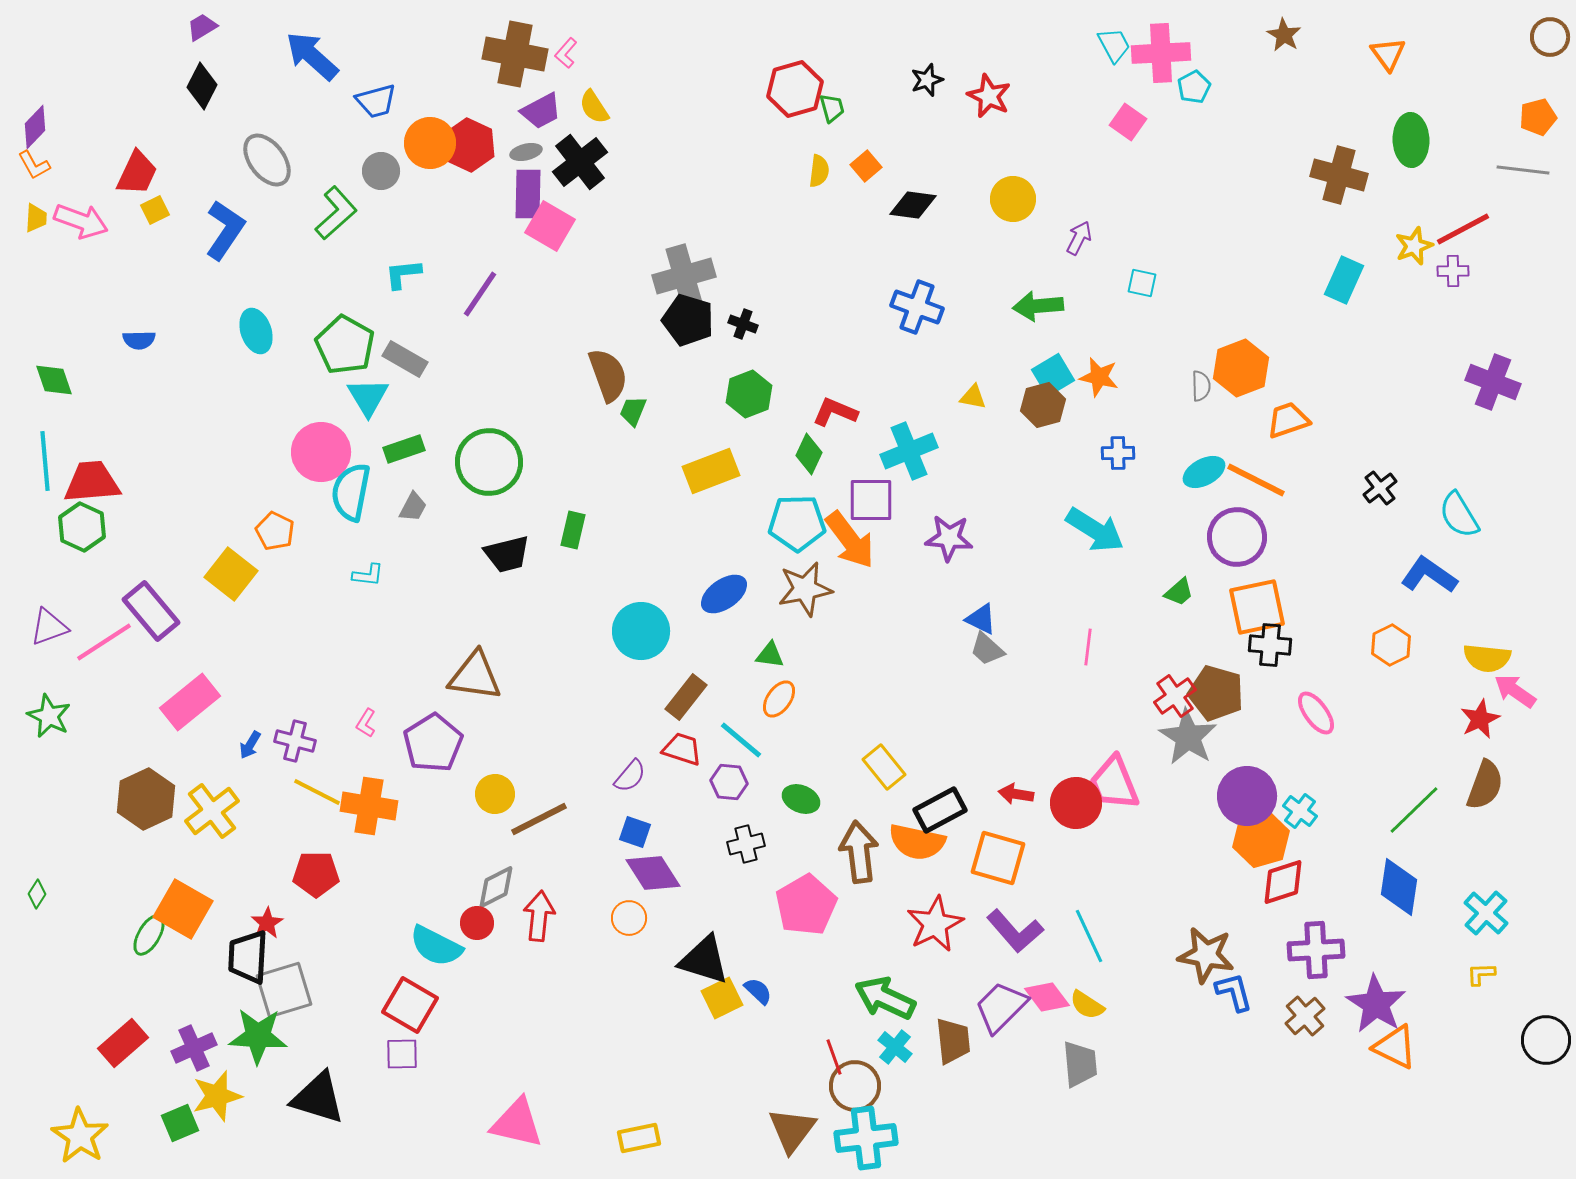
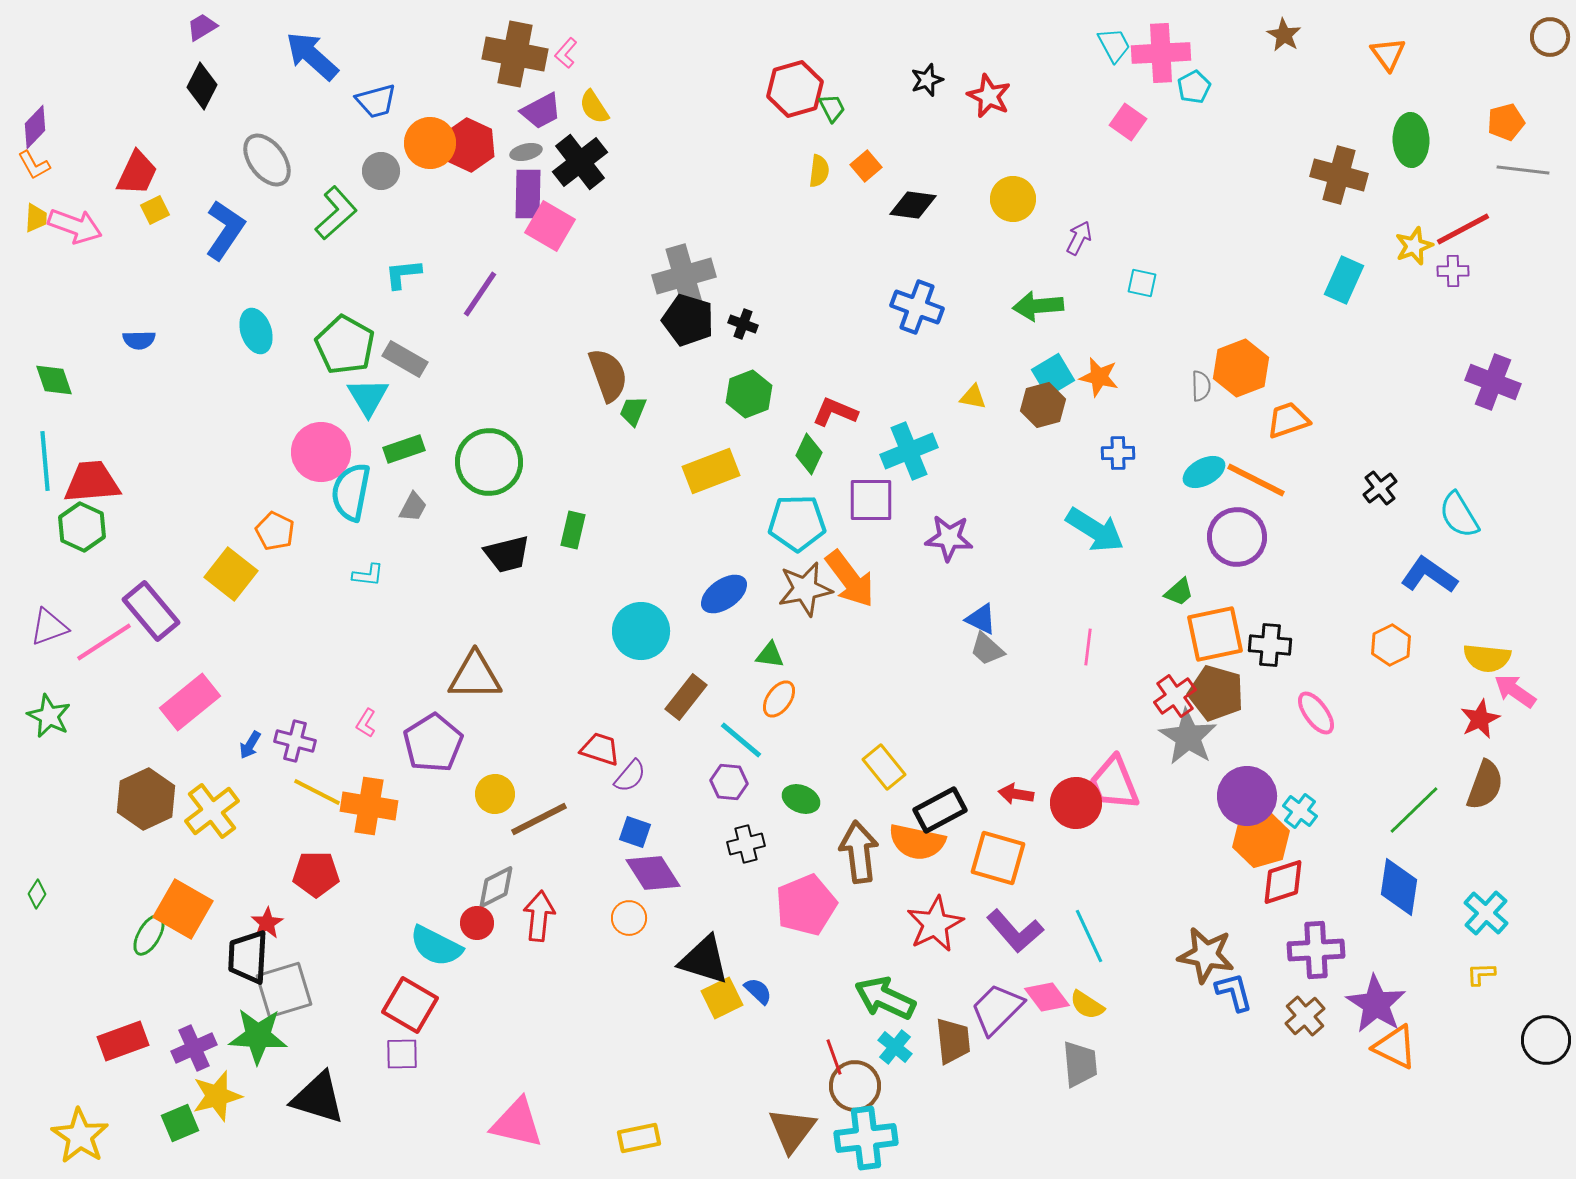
green trapezoid at (832, 108): rotated 12 degrees counterclockwise
orange pentagon at (1538, 117): moved 32 px left, 5 px down
pink arrow at (81, 221): moved 6 px left, 5 px down
orange arrow at (850, 540): moved 39 px down
orange square at (1257, 607): moved 42 px left, 27 px down
brown triangle at (475, 676): rotated 8 degrees counterclockwise
red trapezoid at (682, 749): moved 82 px left
pink pentagon at (806, 905): rotated 8 degrees clockwise
purple trapezoid at (1001, 1007): moved 4 px left, 2 px down
red rectangle at (123, 1043): moved 2 px up; rotated 21 degrees clockwise
